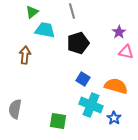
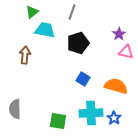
gray line: moved 1 px down; rotated 35 degrees clockwise
purple star: moved 2 px down
cyan cross: moved 8 px down; rotated 25 degrees counterclockwise
gray semicircle: rotated 12 degrees counterclockwise
